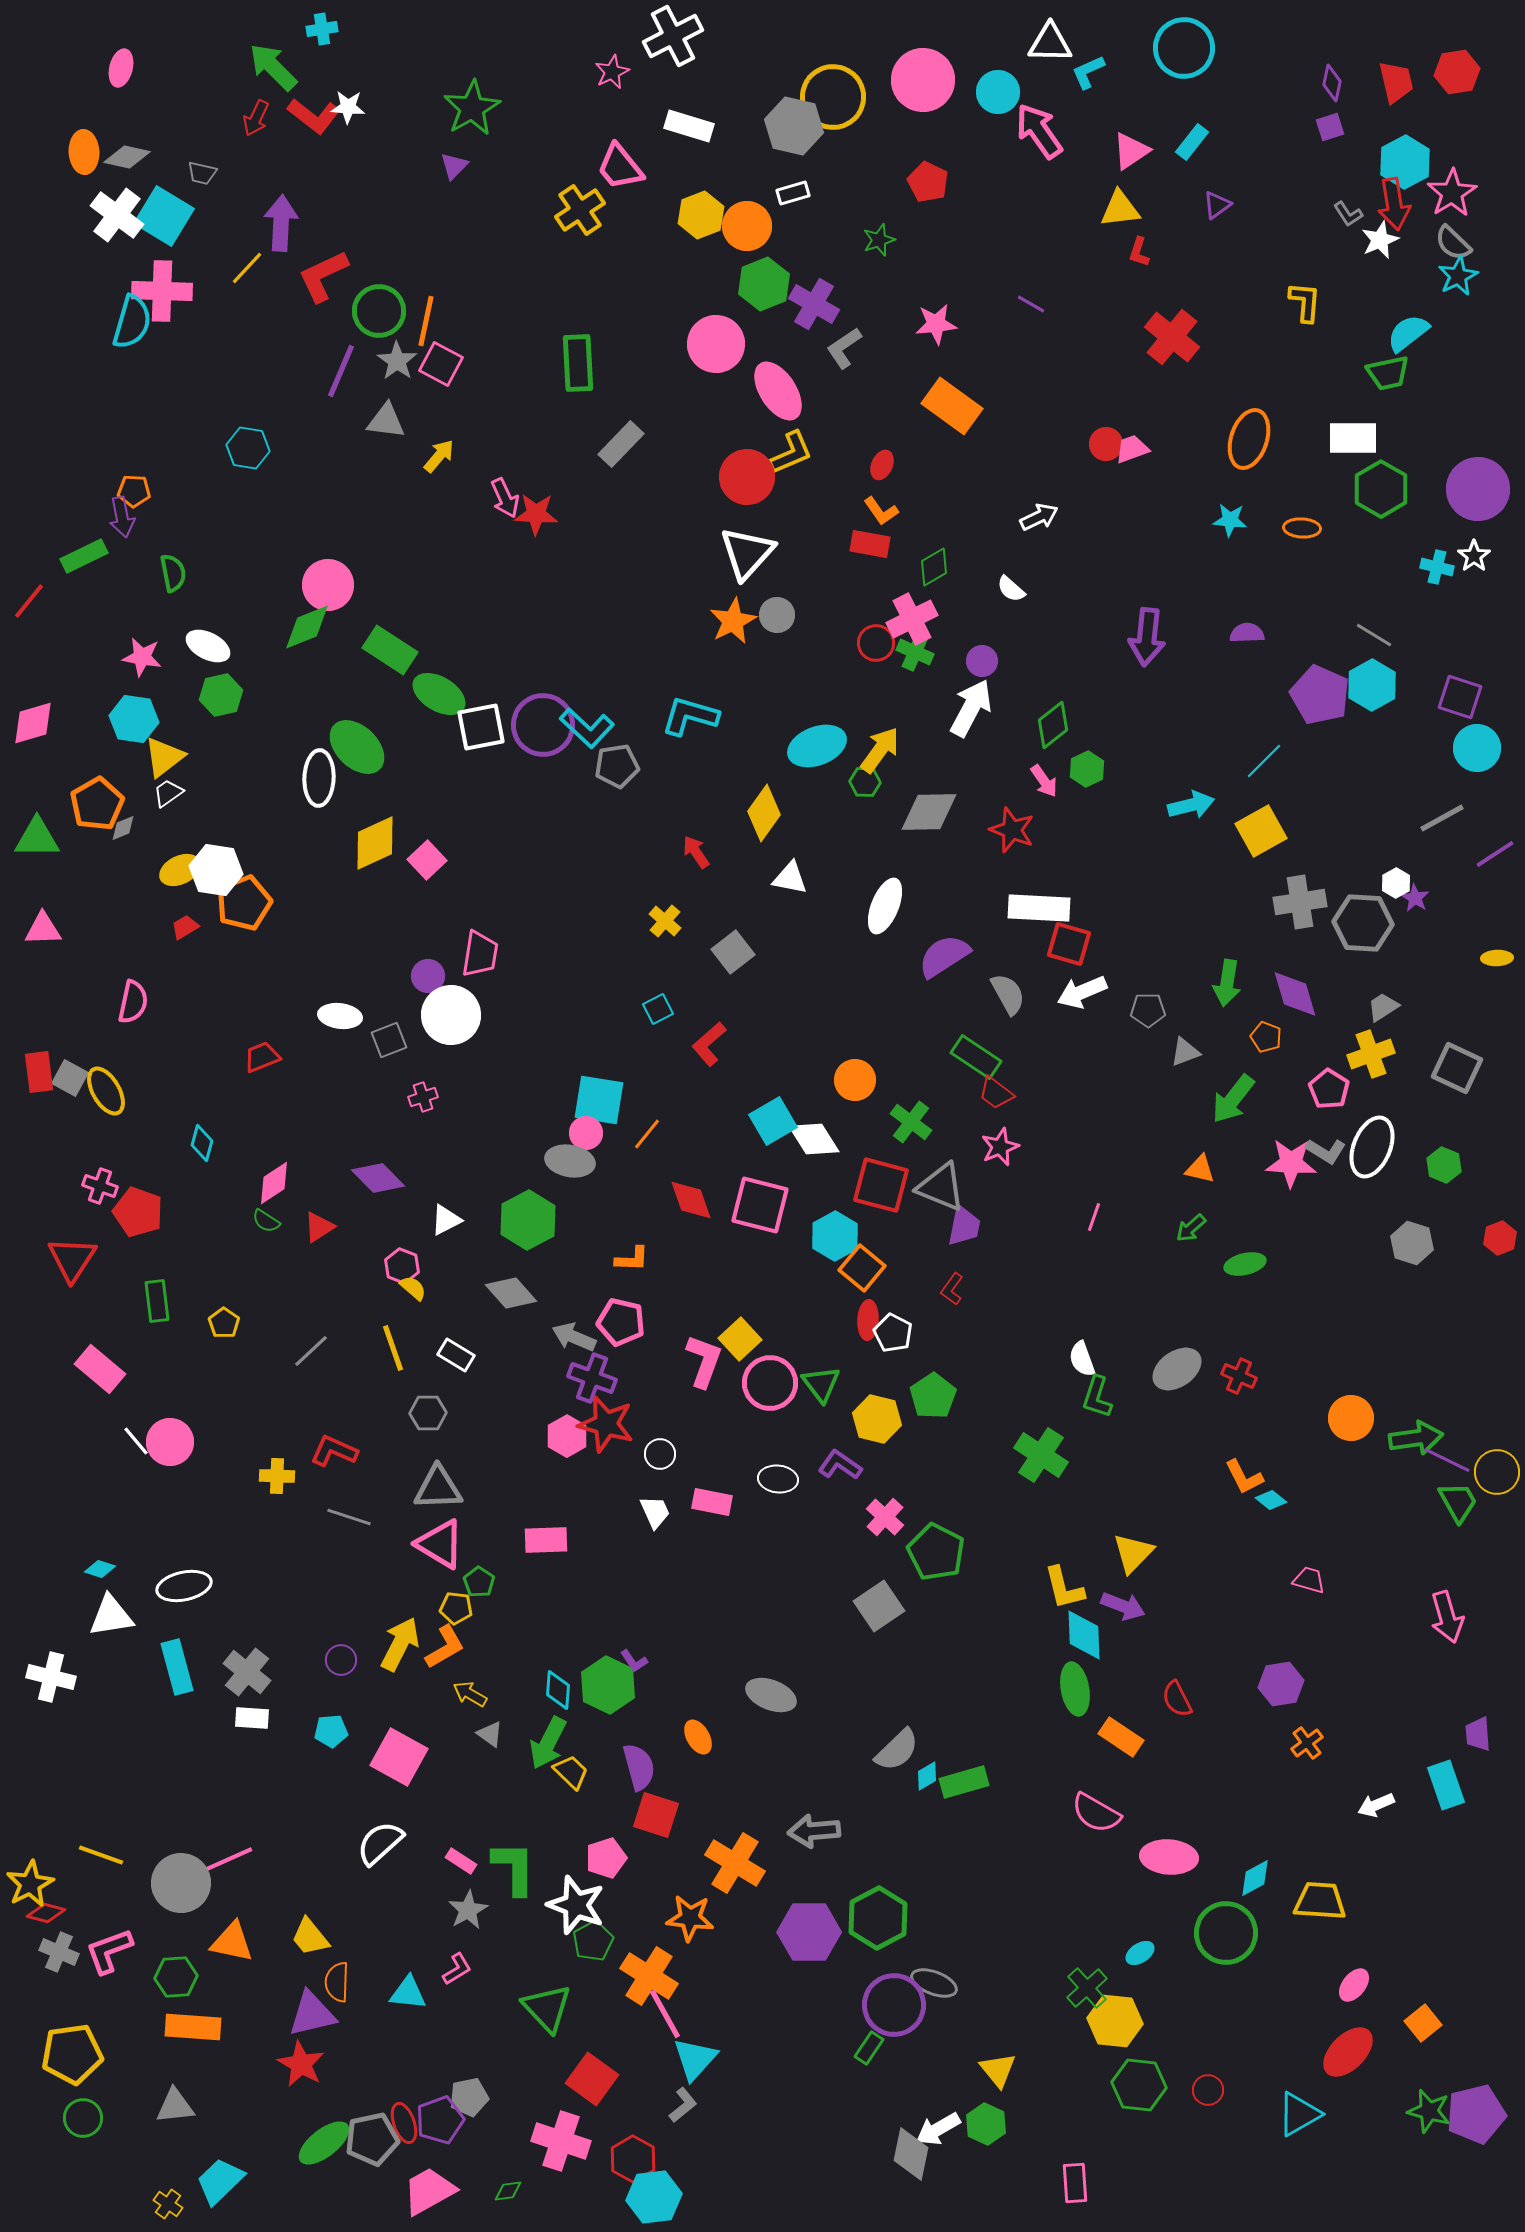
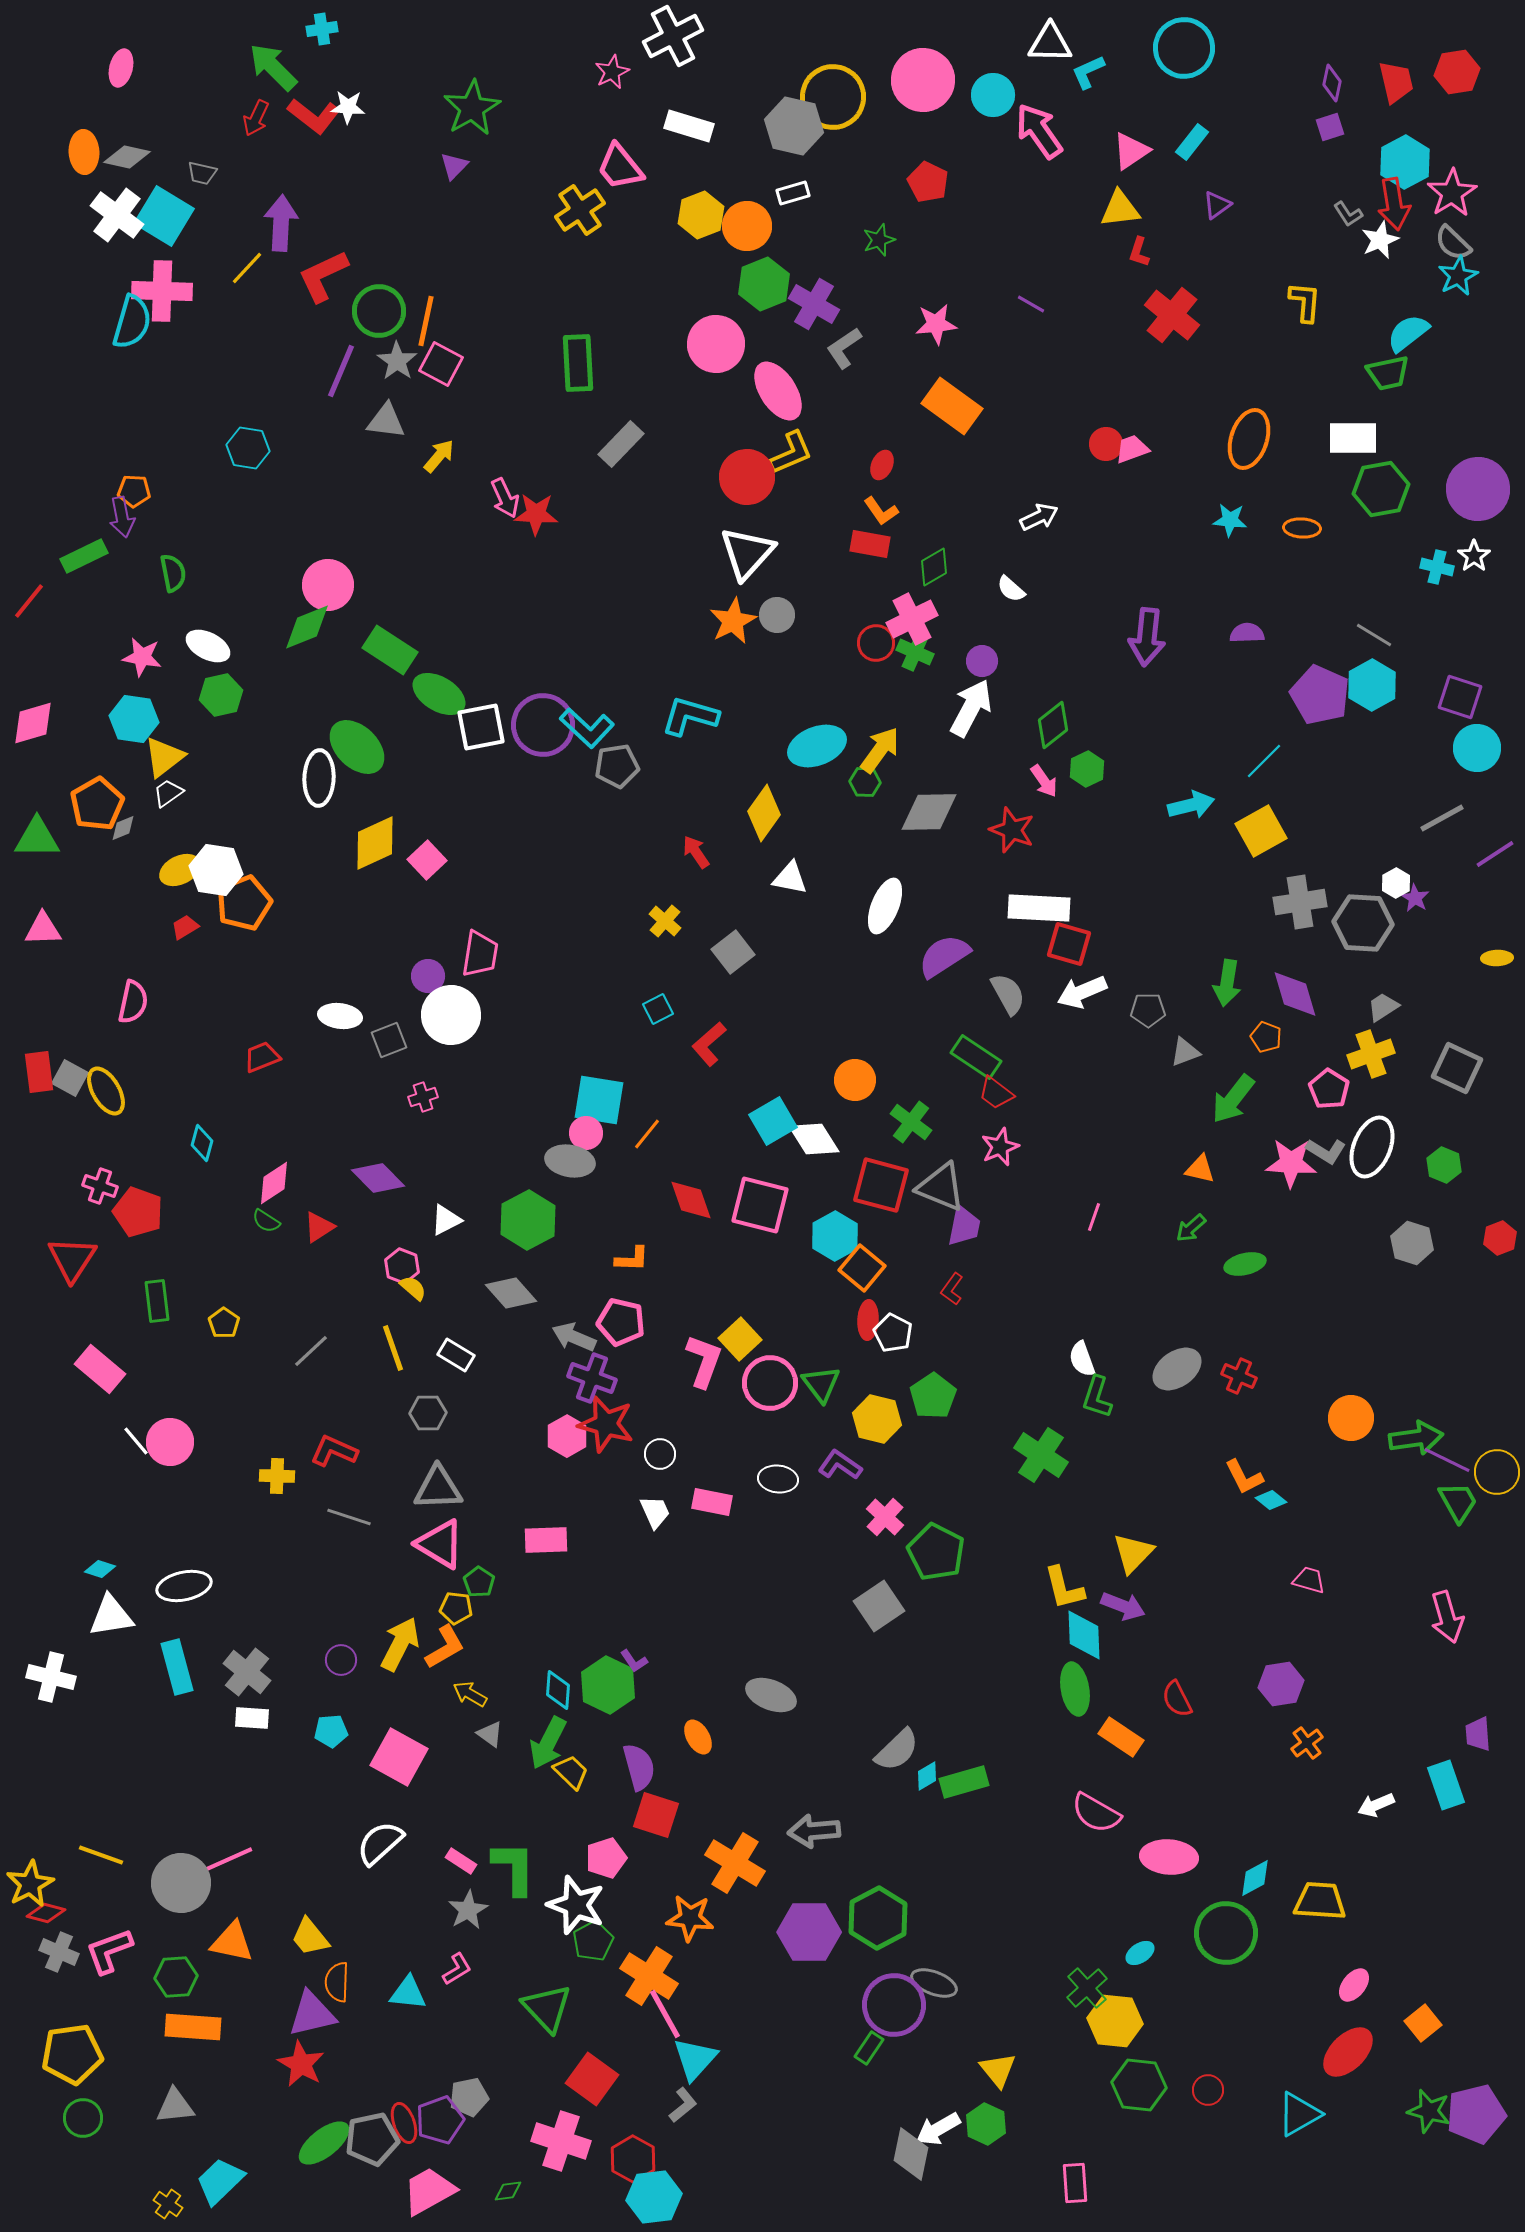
cyan circle at (998, 92): moved 5 px left, 3 px down
red cross at (1172, 337): moved 22 px up
green hexagon at (1381, 489): rotated 20 degrees clockwise
